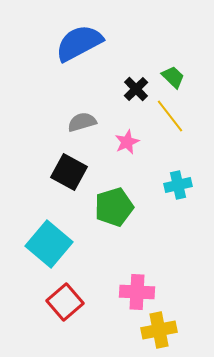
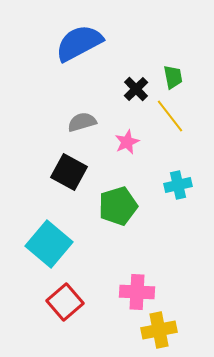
green trapezoid: rotated 35 degrees clockwise
green pentagon: moved 4 px right, 1 px up
